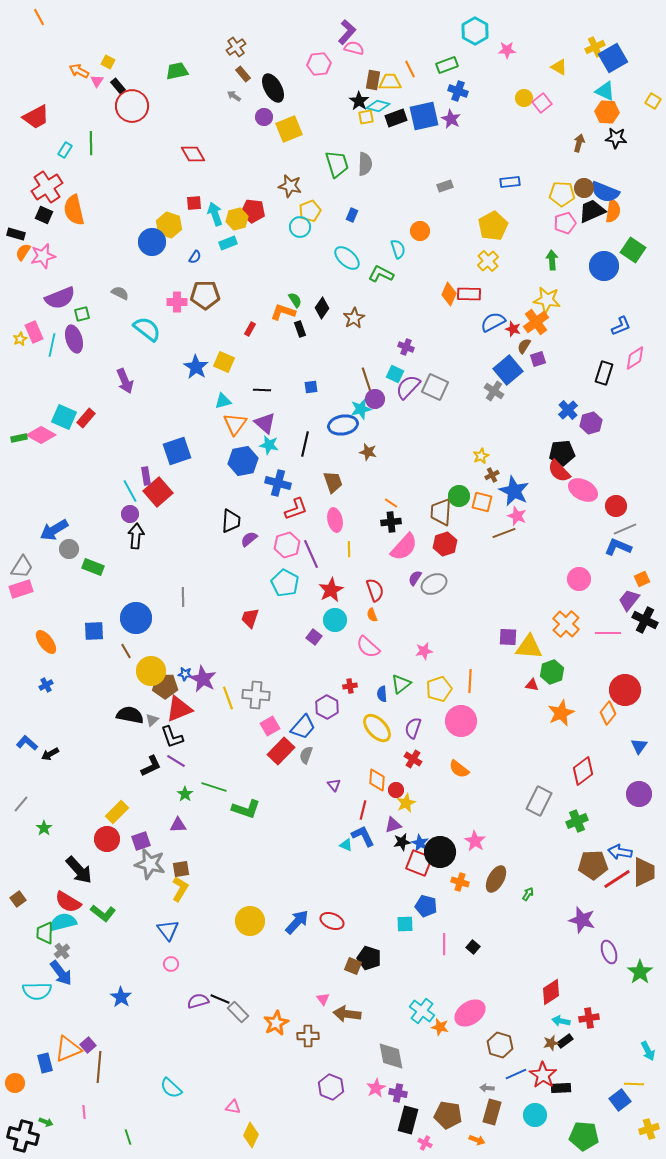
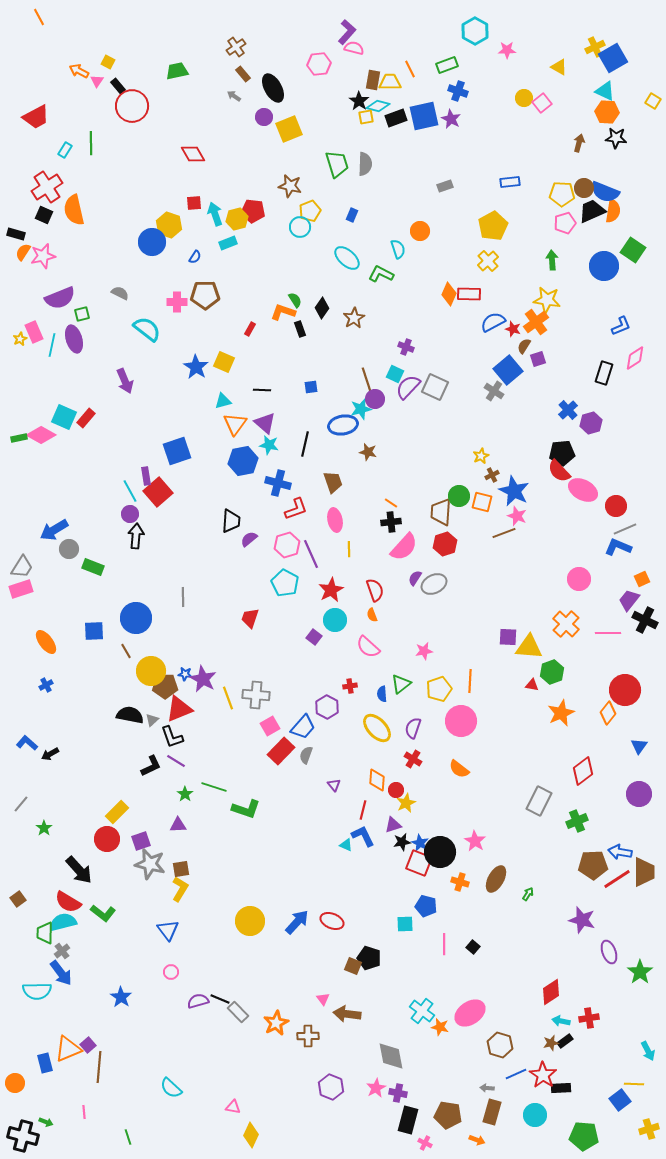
pink circle at (171, 964): moved 8 px down
